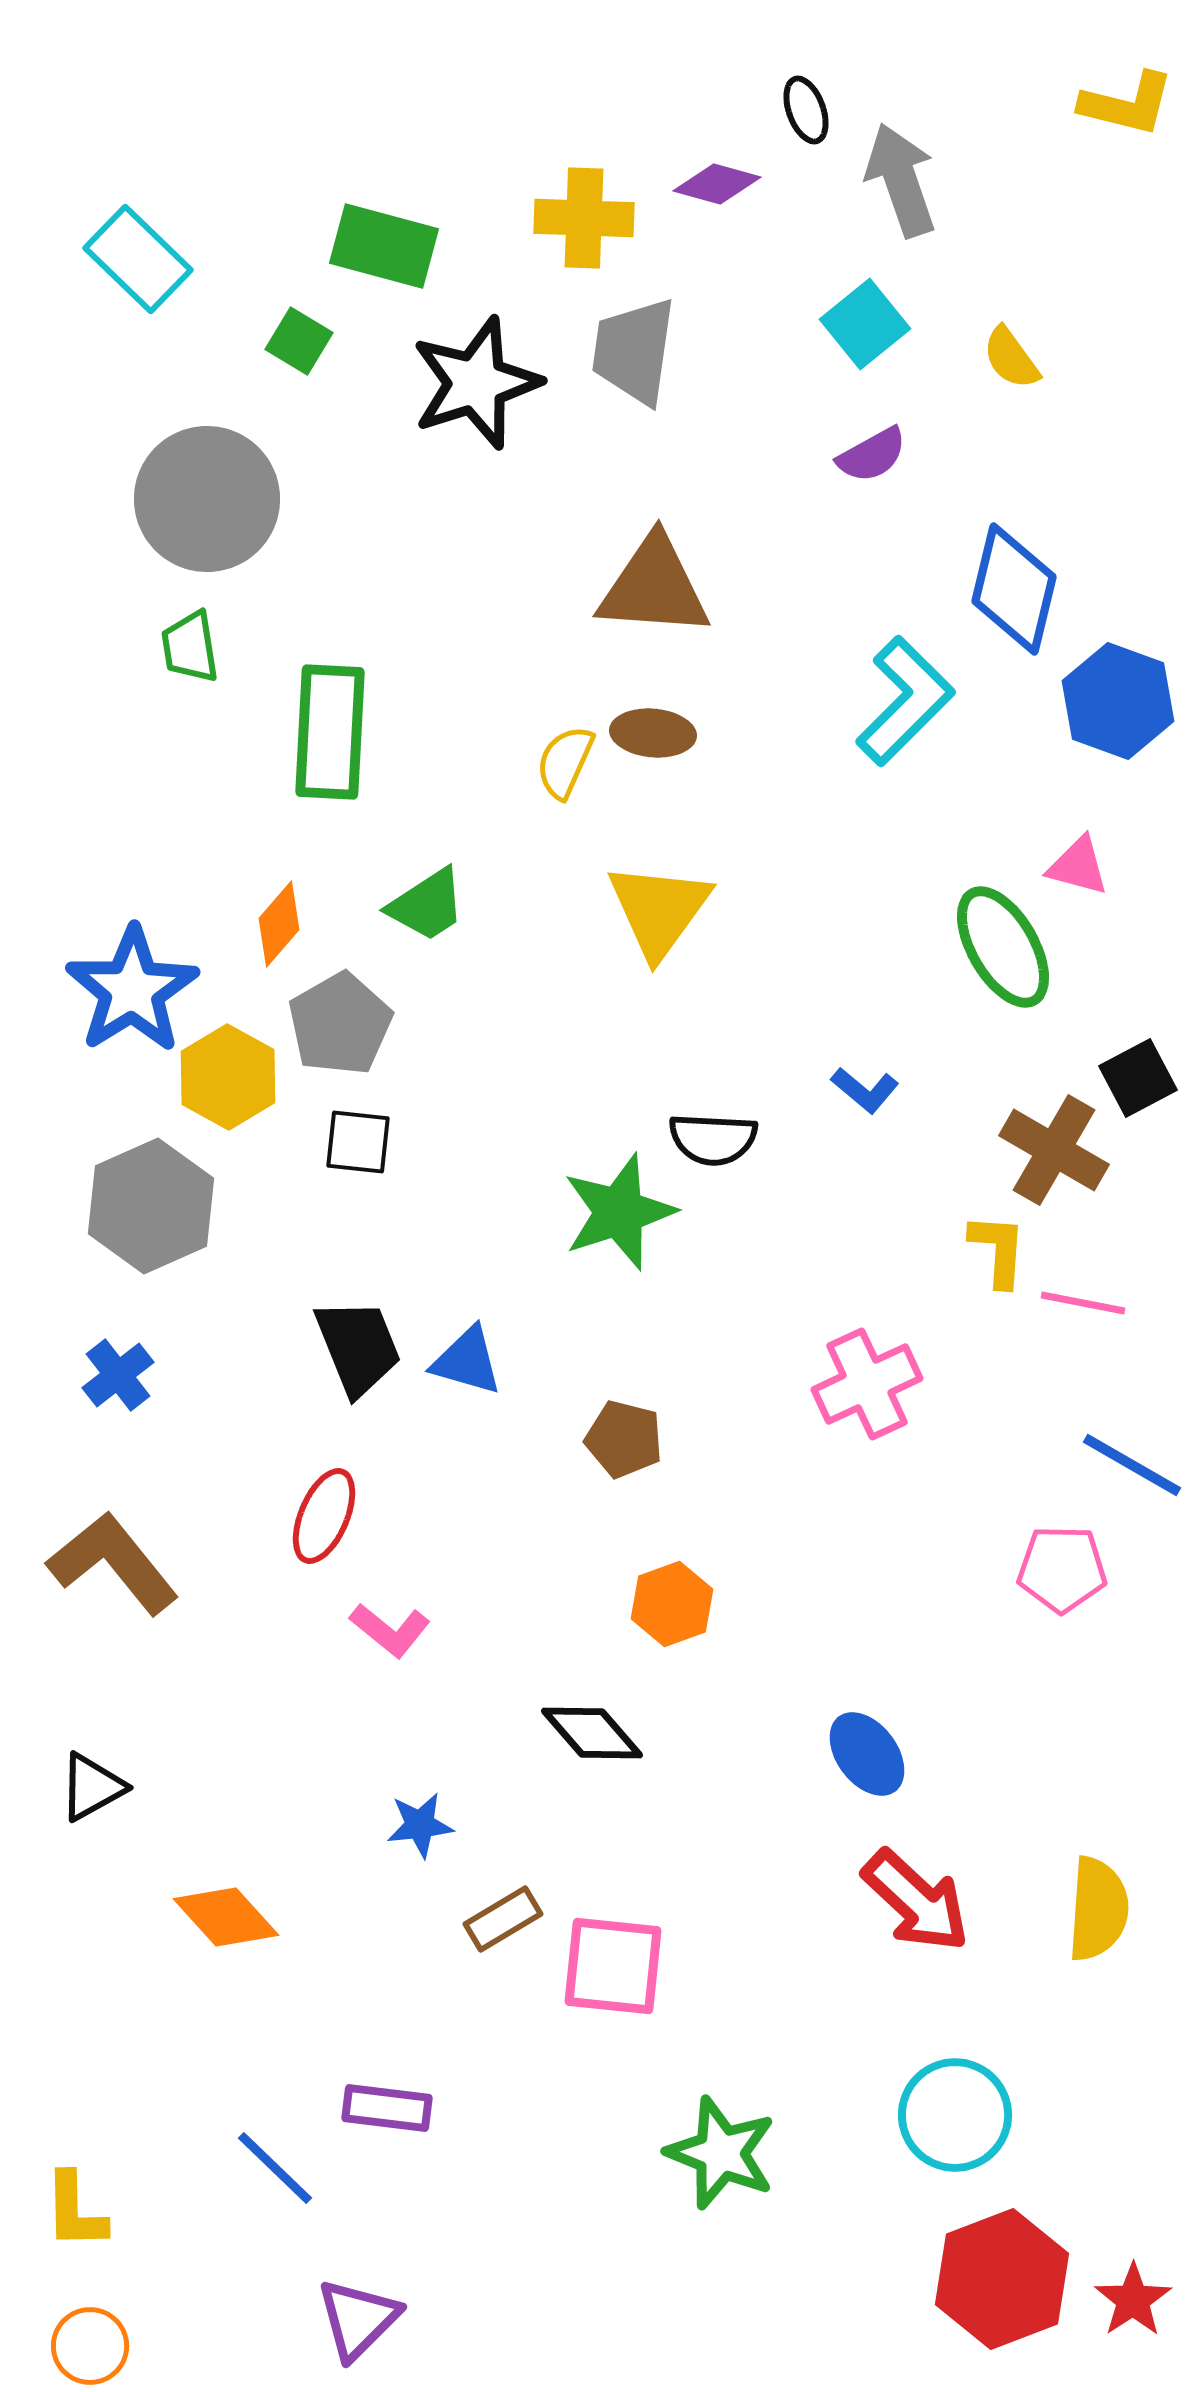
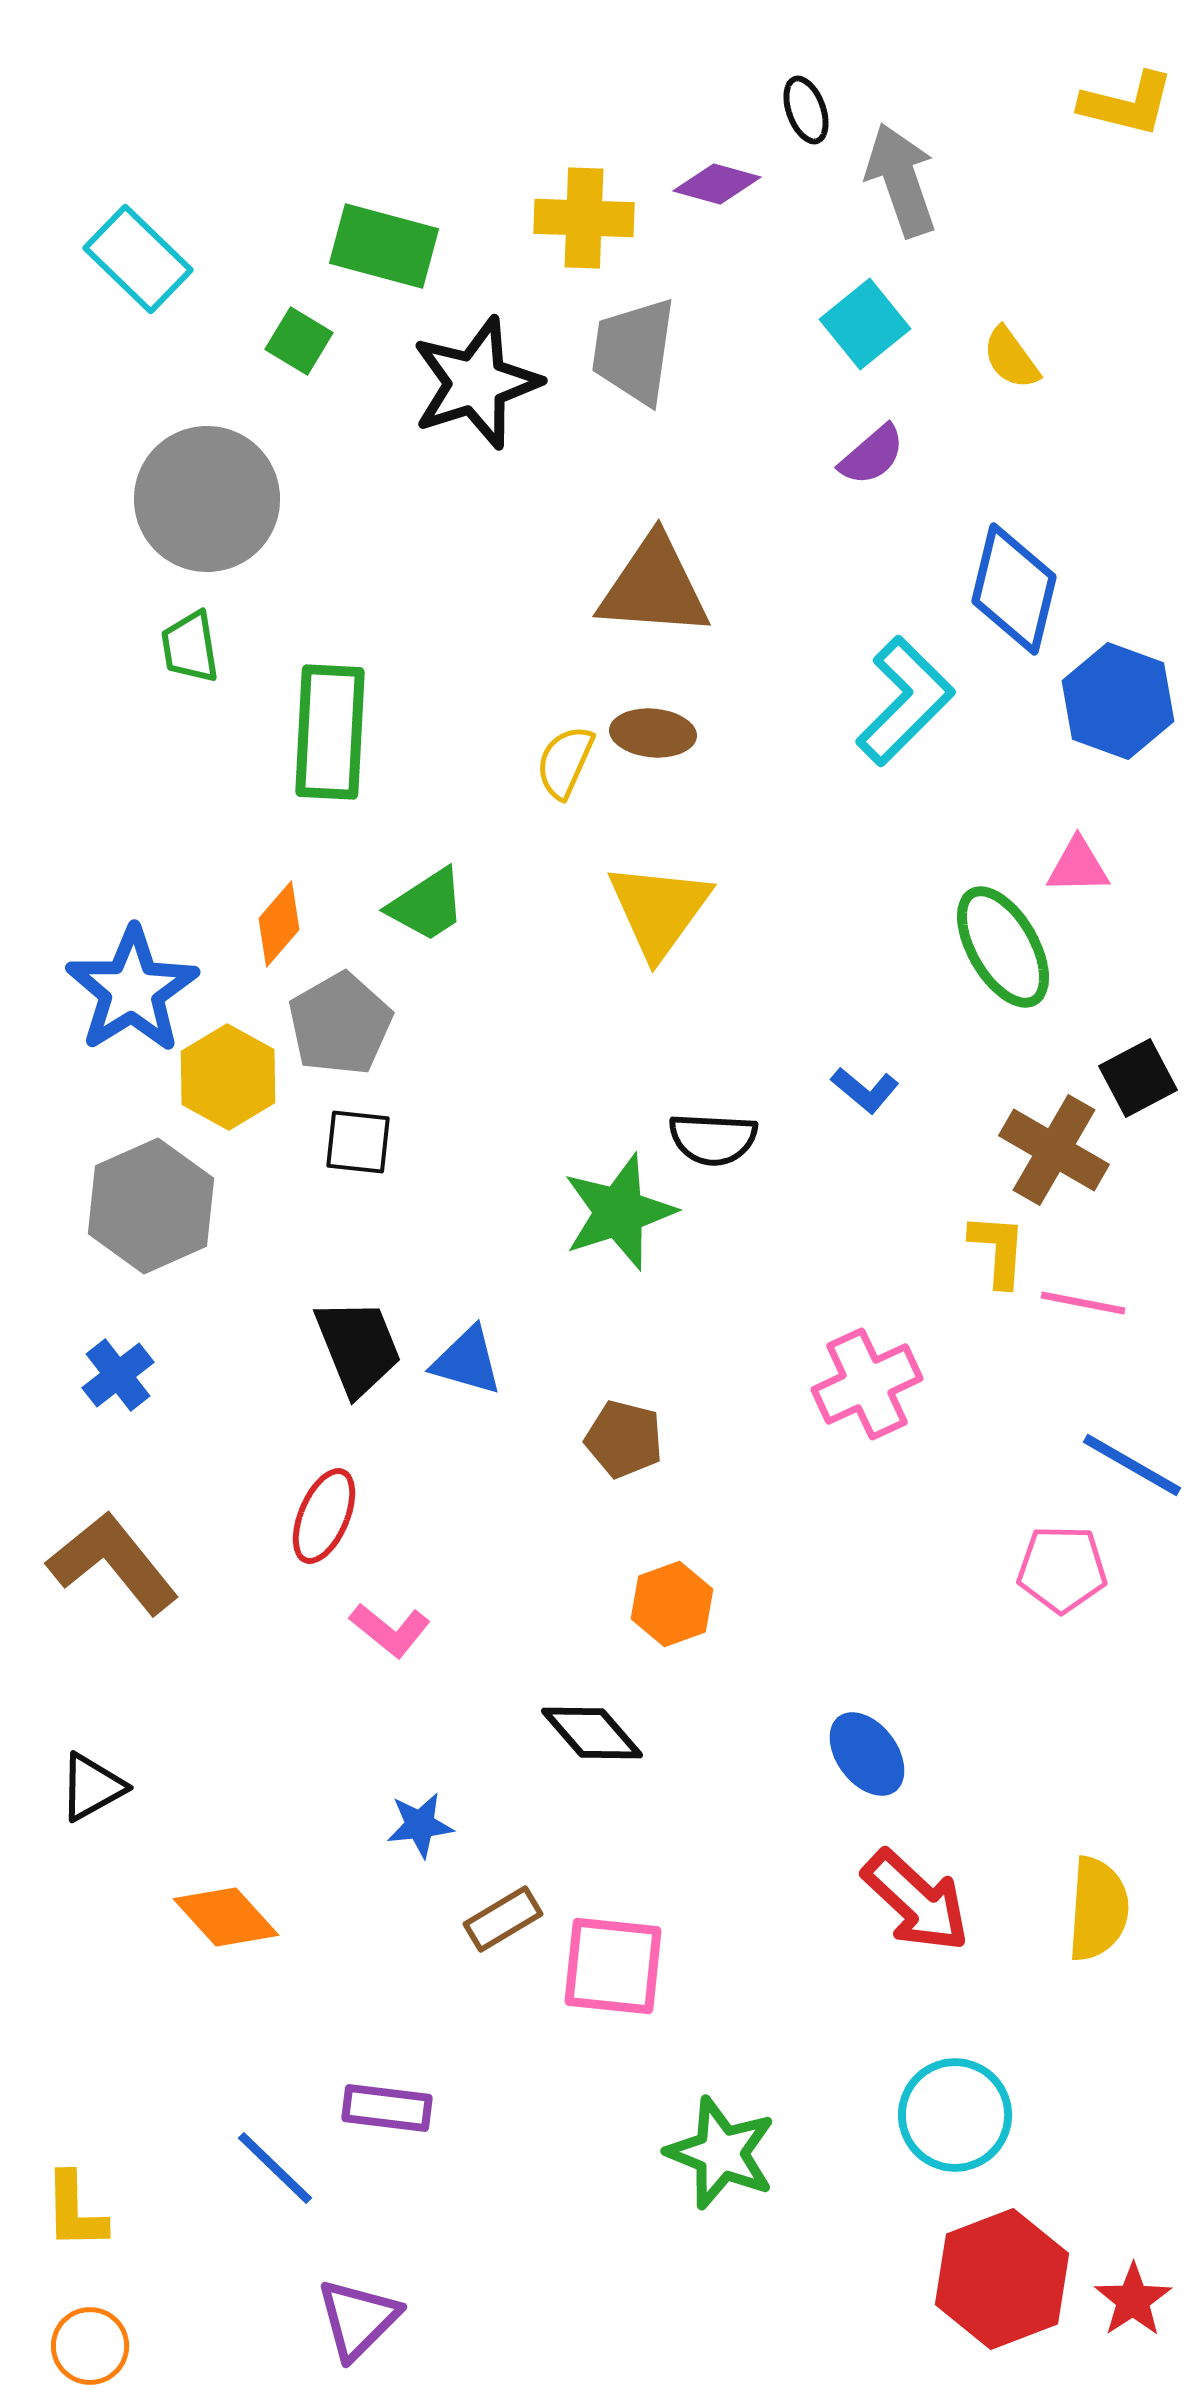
purple semicircle at (872, 455): rotated 12 degrees counterclockwise
pink triangle at (1078, 866): rotated 16 degrees counterclockwise
